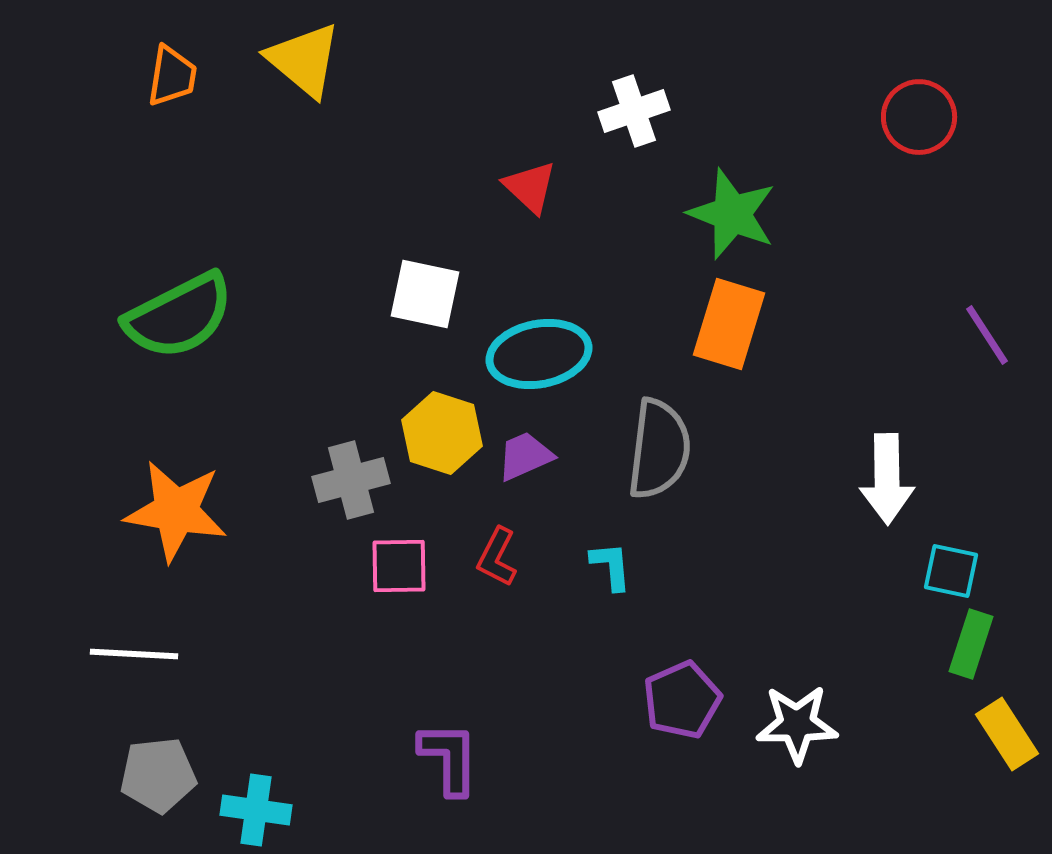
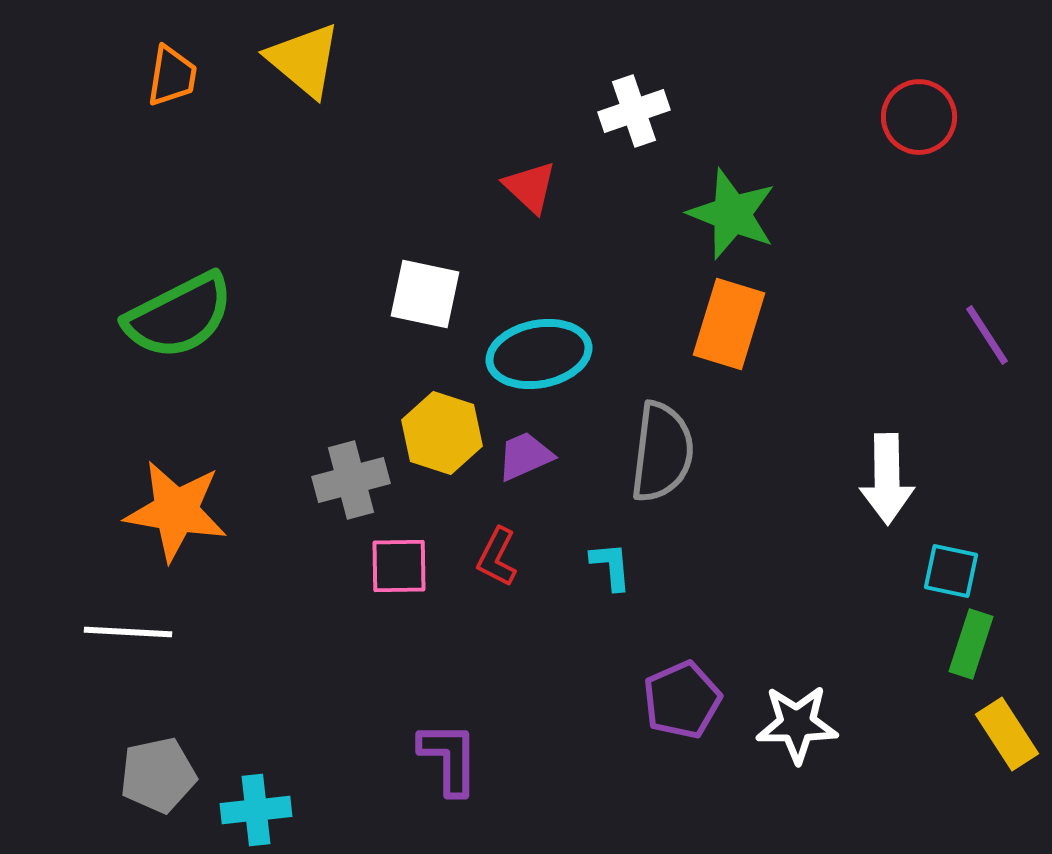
gray semicircle: moved 3 px right, 3 px down
white line: moved 6 px left, 22 px up
gray pentagon: rotated 6 degrees counterclockwise
cyan cross: rotated 14 degrees counterclockwise
